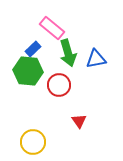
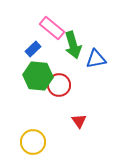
green arrow: moved 5 px right, 8 px up
green hexagon: moved 10 px right, 5 px down
